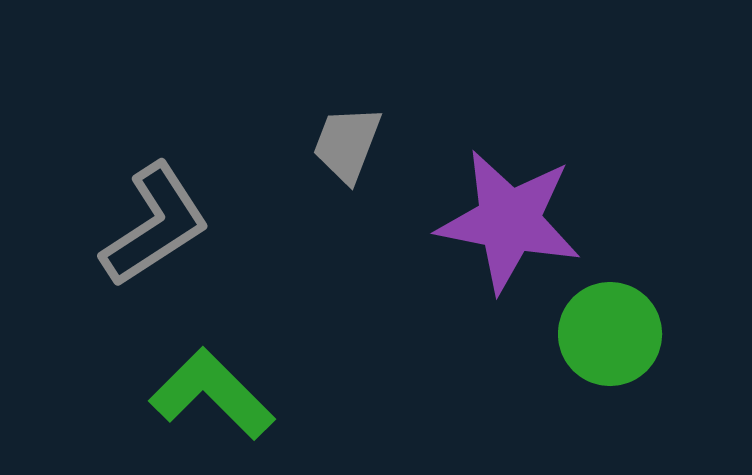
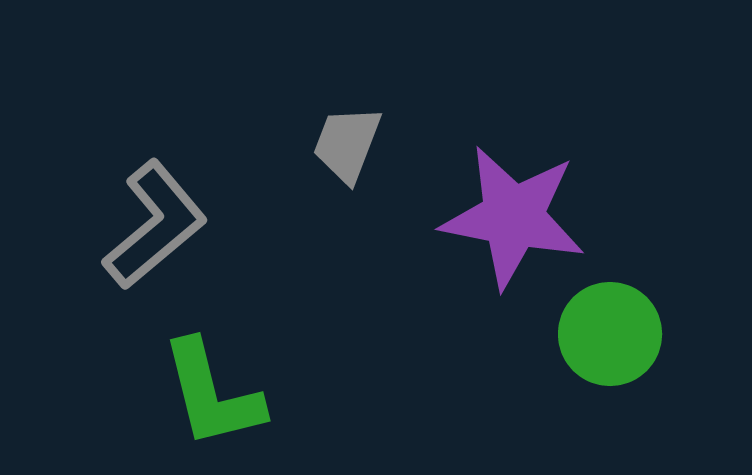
purple star: moved 4 px right, 4 px up
gray L-shape: rotated 7 degrees counterclockwise
green L-shape: rotated 149 degrees counterclockwise
